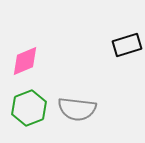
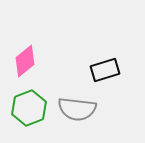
black rectangle: moved 22 px left, 25 px down
pink diamond: rotated 16 degrees counterclockwise
